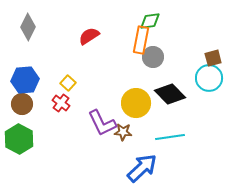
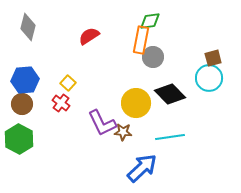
gray diamond: rotated 12 degrees counterclockwise
